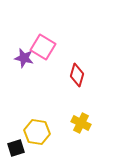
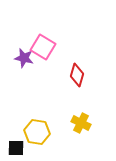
black square: rotated 18 degrees clockwise
